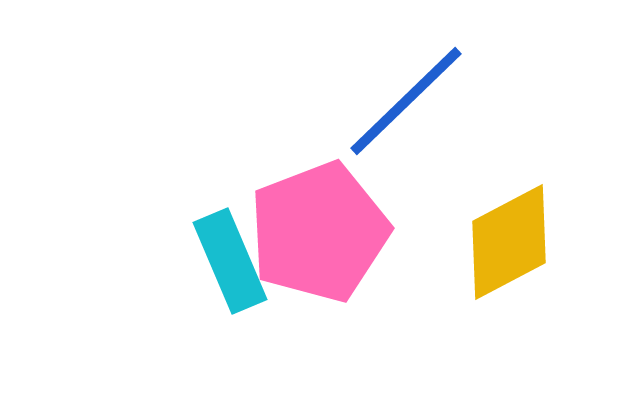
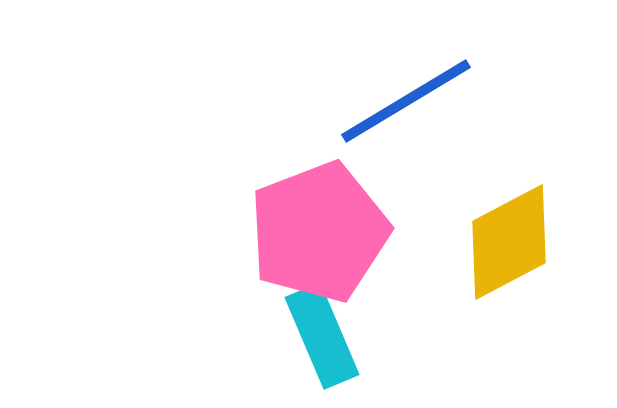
blue line: rotated 13 degrees clockwise
cyan rectangle: moved 92 px right, 75 px down
